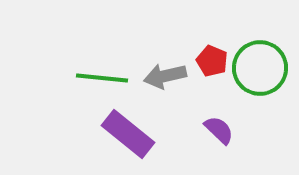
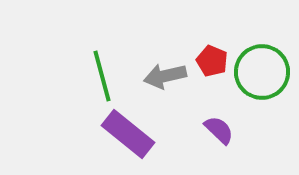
green circle: moved 2 px right, 4 px down
green line: moved 2 px up; rotated 69 degrees clockwise
